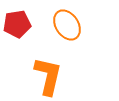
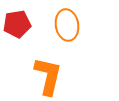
orange ellipse: rotated 24 degrees clockwise
